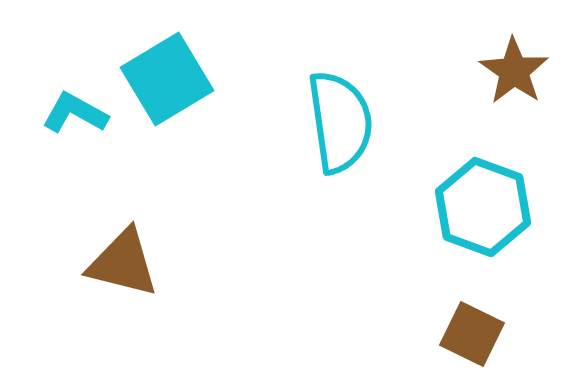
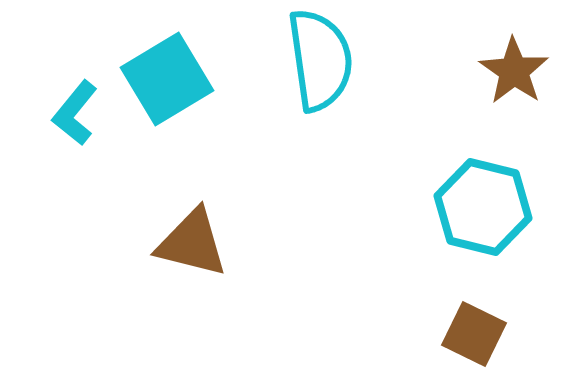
cyan L-shape: rotated 80 degrees counterclockwise
cyan semicircle: moved 20 px left, 62 px up
cyan hexagon: rotated 6 degrees counterclockwise
brown triangle: moved 69 px right, 20 px up
brown square: moved 2 px right
